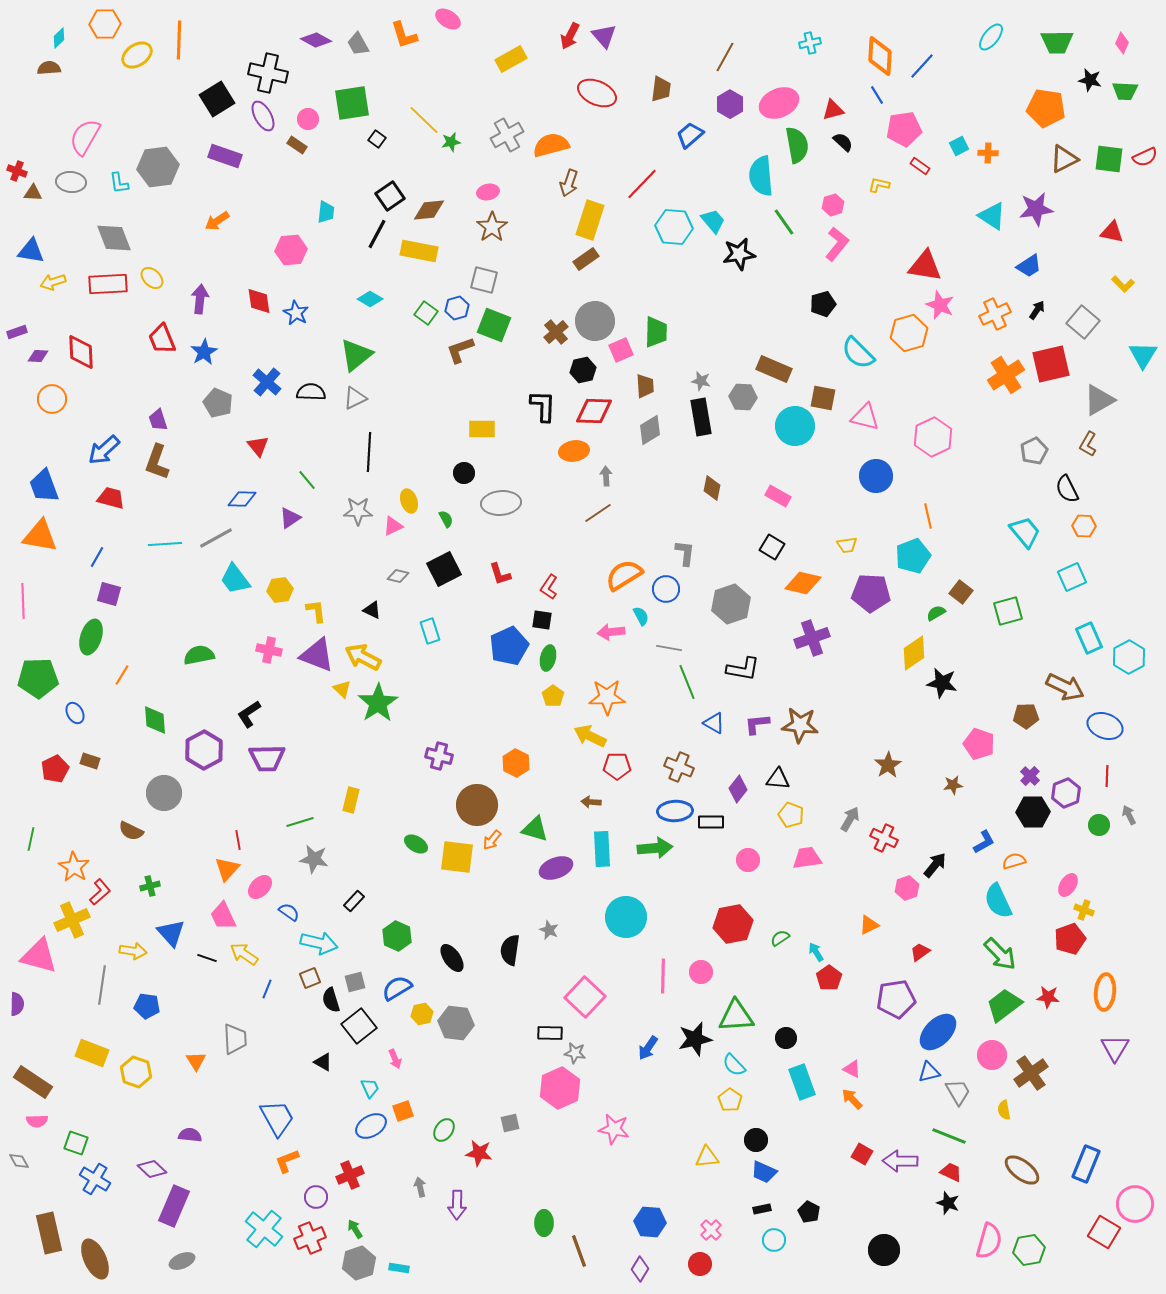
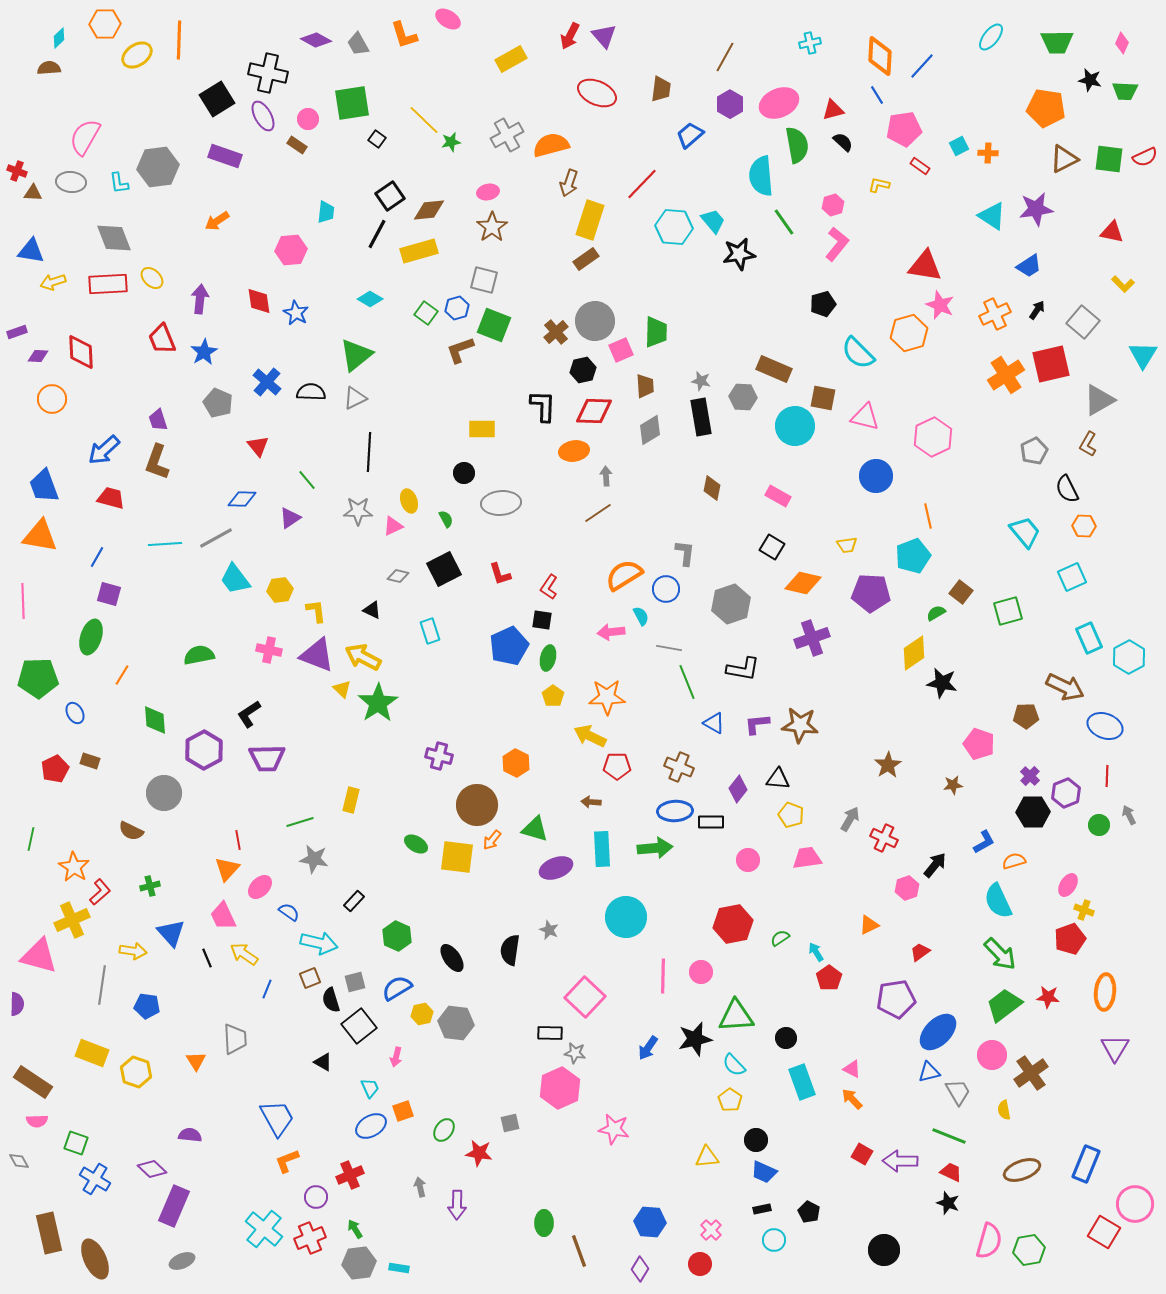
yellow rectangle at (419, 251): rotated 27 degrees counterclockwise
black line at (207, 958): rotated 48 degrees clockwise
pink arrow at (395, 1059): moved 1 px right, 2 px up; rotated 36 degrees clockwise
brown ellipse at (1022, 1170): rotated 57 degrees counterclockwise
gray hexagon at (359, 1263): rotated 12 degrees clockwise
